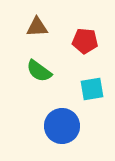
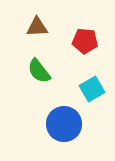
green semicircle: rotated 16 degrees clockwise
cyan square: rotated 20 degrees counterclockwise
blue circle: moved 2 px right, 2 px up
